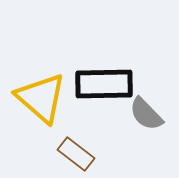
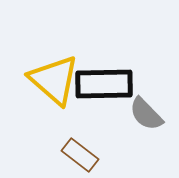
yellow triangle: moved 13 px right, 18 px up
brown rectangle: moved 4 px right, 1 px down
